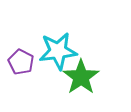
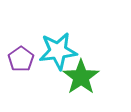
purple pentagon: moved 3 px up; rotated 10 degrees clockwise
